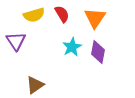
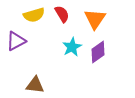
orange triangle: moved 1 px down
purple triangle: rotated 35 degrees clockwise
purple diamond: rotated 45 degrees clockwise
brown triangle: rotated 42 degrees clockwise
